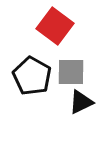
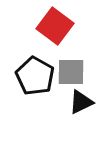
black pentagon: moved 3 px right
